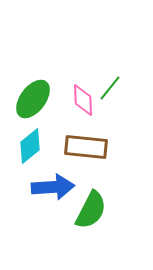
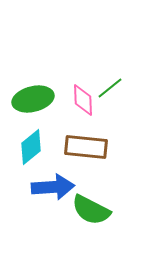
green line: rotated 12 degrees clockwise
green ellipse: rotated 39 degrees clockwise
cyan diamond: moved 1 px right, 1 px down
green semicircle: rotated 90 degrees clockwise
